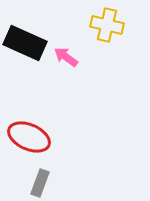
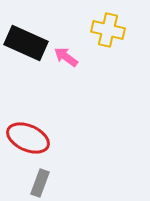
yellow cross: moved 1 px right, 5 px down
black rectangle: moved 1 px right
red ellipse: moved 1 px left, 1 px down
